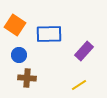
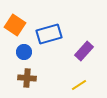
blue rectangle: rotated 15 degrees counterclockwise
blue circle: moved 5 px right, 3 px up
